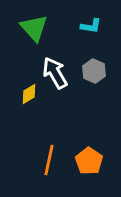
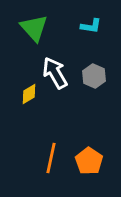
gray hexagon: moved 5 px down
orange line: moved 2 px right, 2 px up
